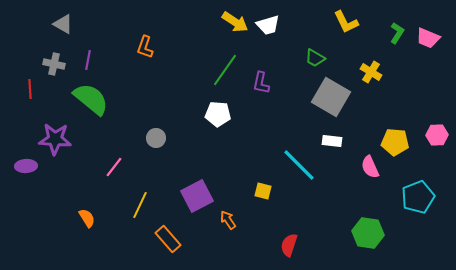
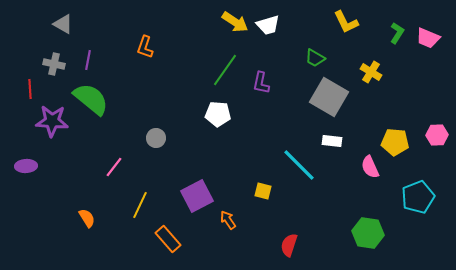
gray square: moved 2 px left
purple star: moved 3 px left, 18 px up
